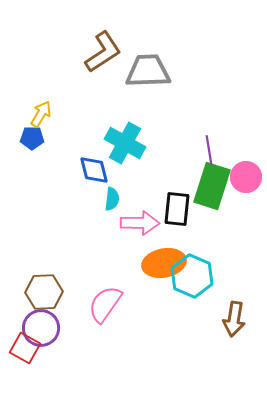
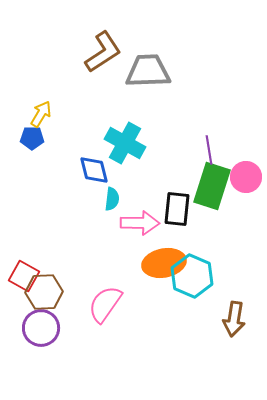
red square: moved 1 px left, 72 px up
